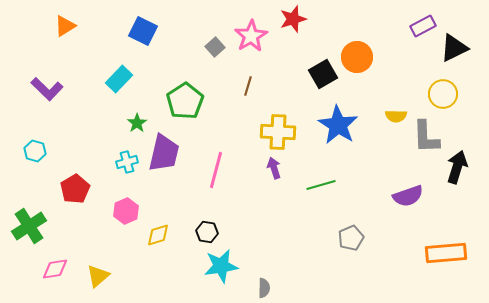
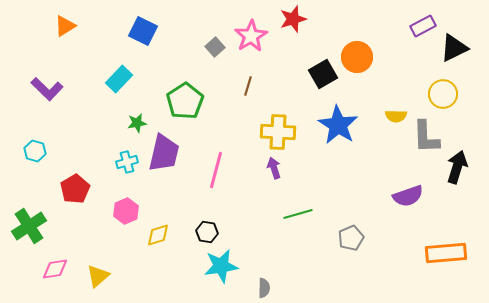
green star: rotated 24 degrees clockwise
green line: moved 23 px left, 29 px down
